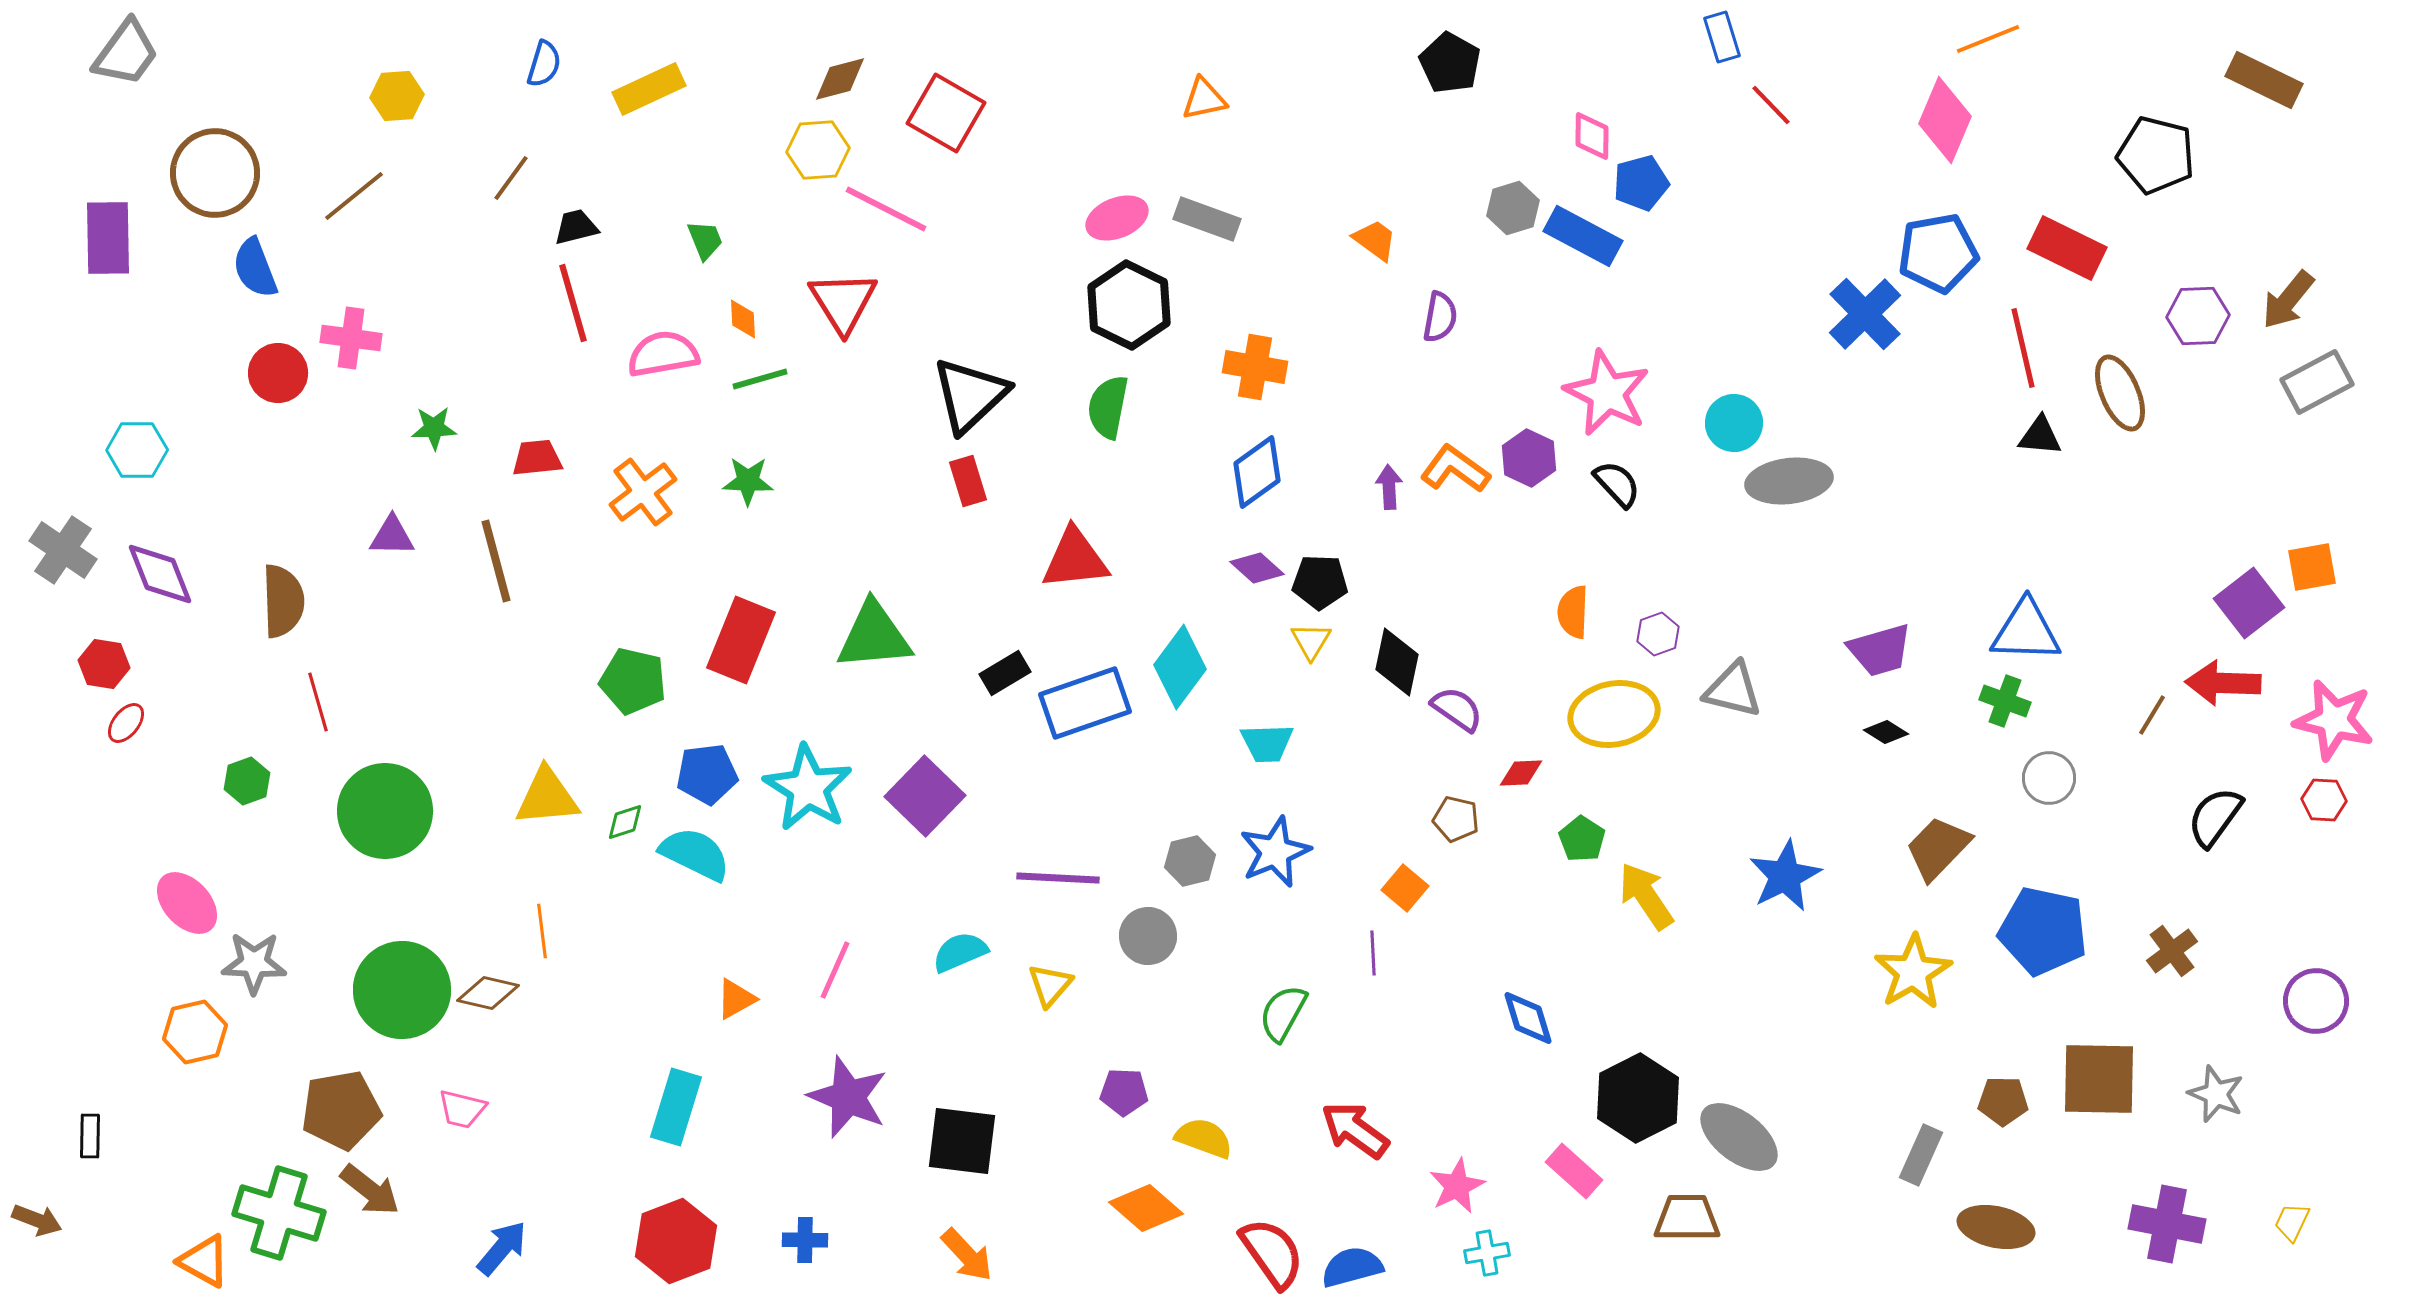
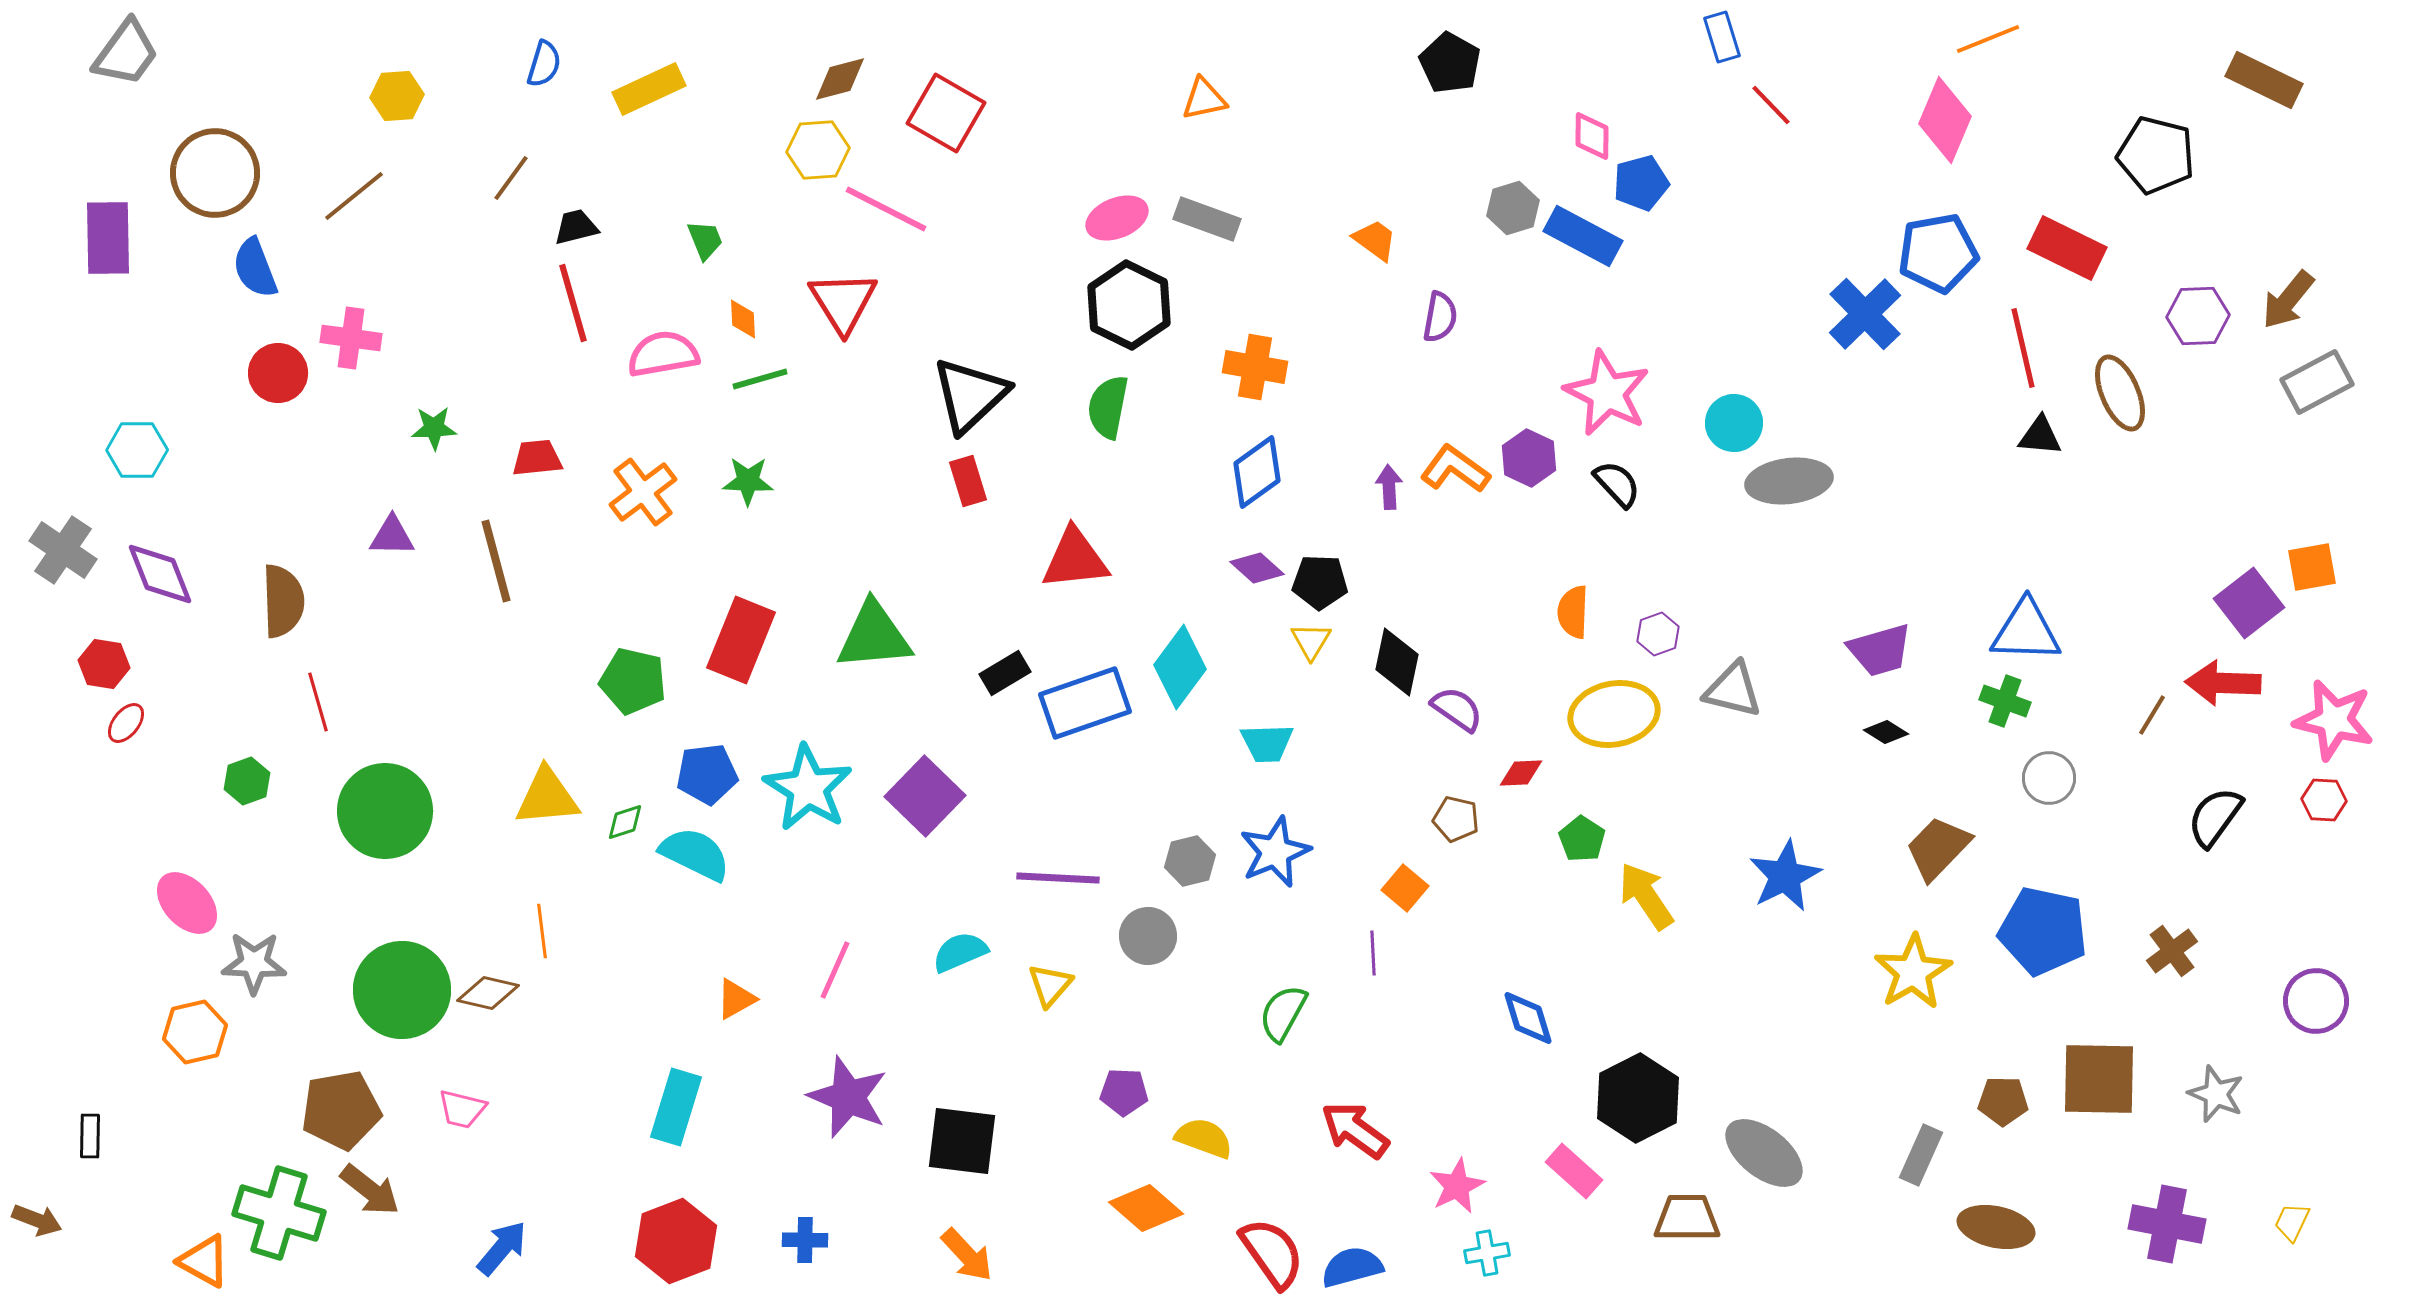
gray ellipse at (1739, 1137): moved 25 px right, 16 px down
